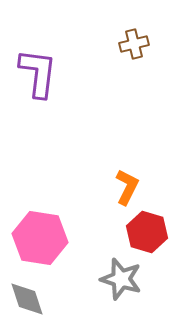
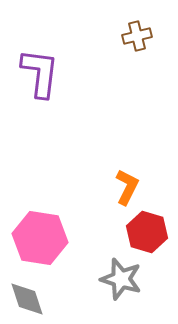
brown cross: moved 3 px right, 8 px up
purple L-shape: moved 2 px right
